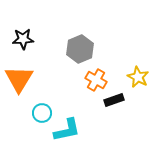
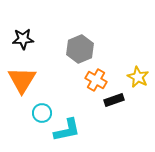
orange triangle: moved 3 px right, 1 px down
